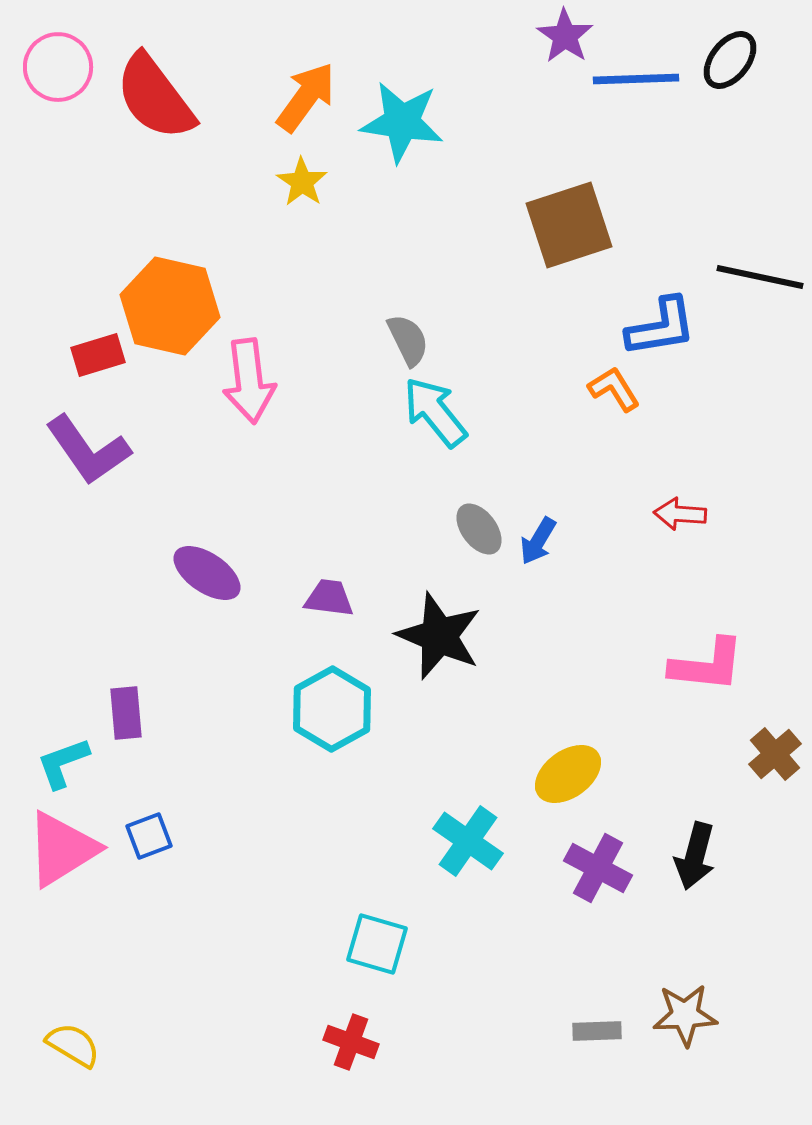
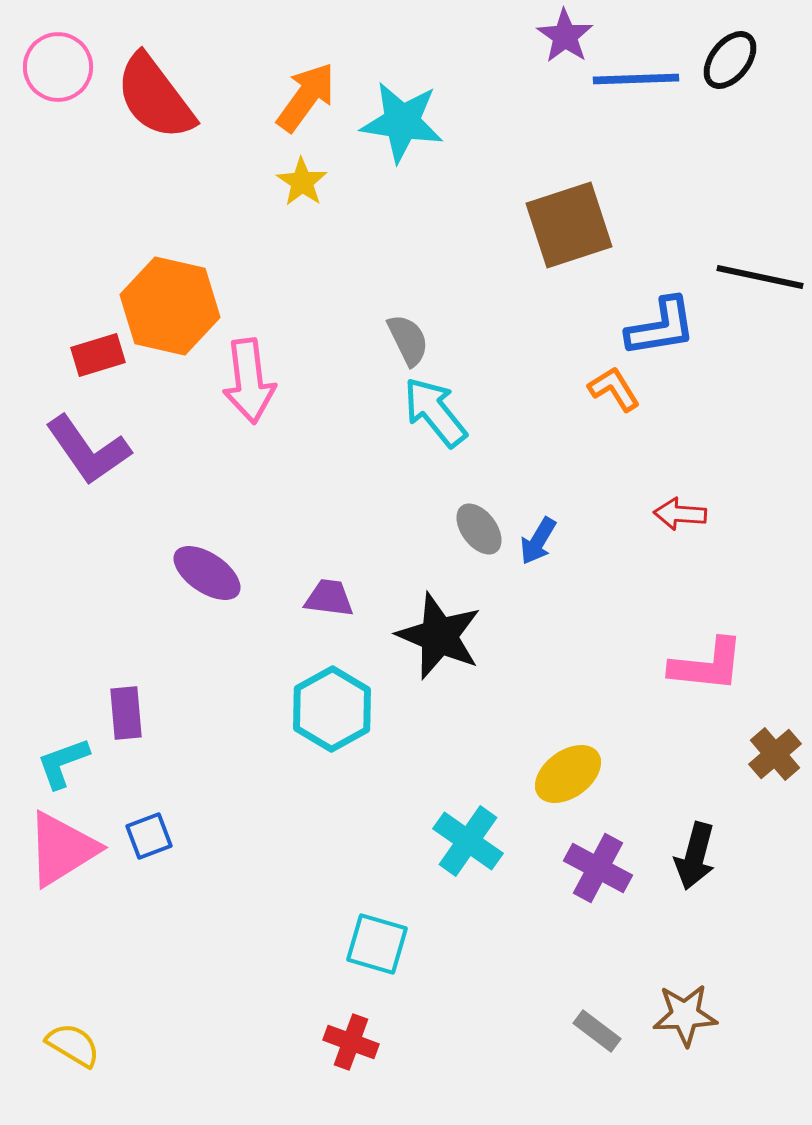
gray rectangle: rotated 39 degrees clockwise
